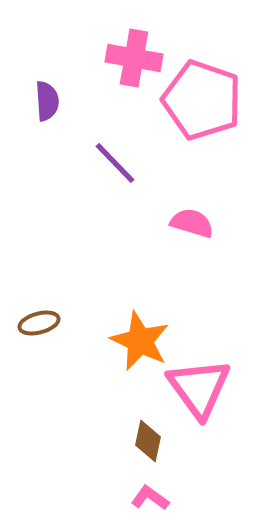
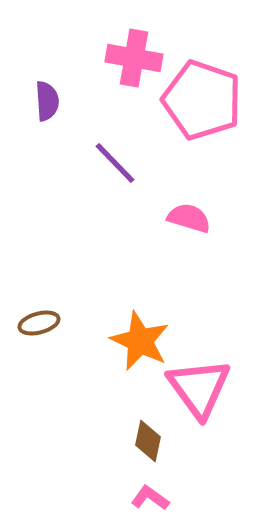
pink semicircle: moved 3 px left, 5 px up
